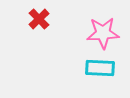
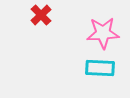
red cross: moved 2 px right, 4 px up
